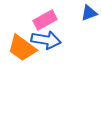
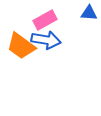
blue triangle: rotated 24 degrees clockwise
orange trapezoid: moved 1 px left, 2 px up
